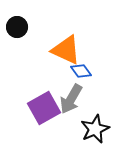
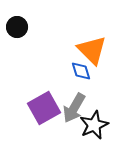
orange triangle: moved 26 px right; rotated 20 degrees clockwise
blue diamond: rotated 20 degrees clockwise
gray arrow: moved 3 px right, 9 px down
black star: moved 1 px left, 4 px up
